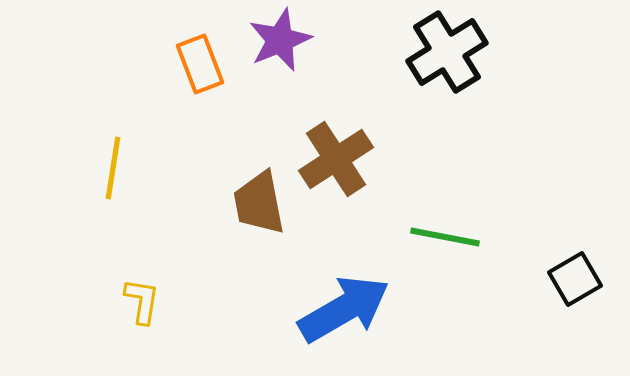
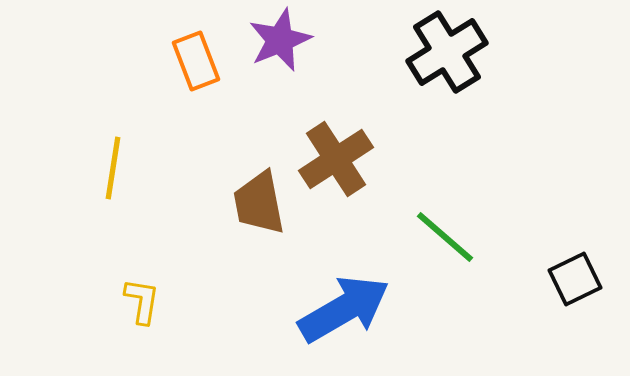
orange rectangle: moved 4 px left, 3 px up
green line: rotated 30 degrees clockwise
black square: rotated 4 degrees clockwise
